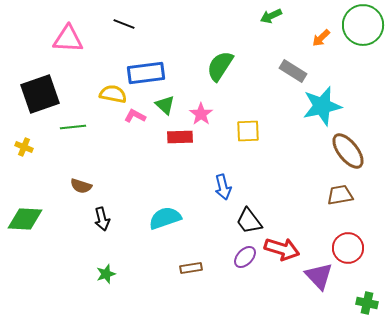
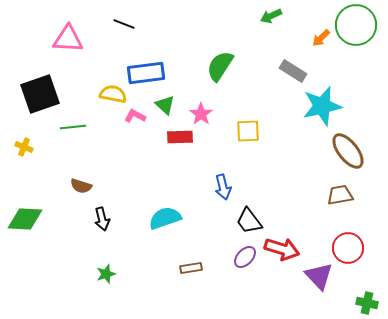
green circle: moved 7 px left
